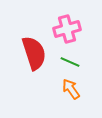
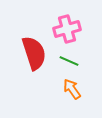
green line: moved 1 px left, 1 px up
orange arrow: moved 1 px right
